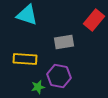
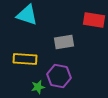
red rectangle: rotated 60 degrees clockwise
